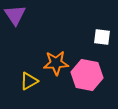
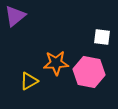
purple triangle: moved 1 px down; rotated 25 degrees clockwise
pink hexagon: moved 2 px right, 3 px up
